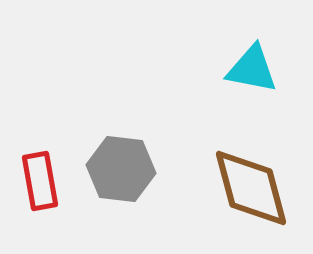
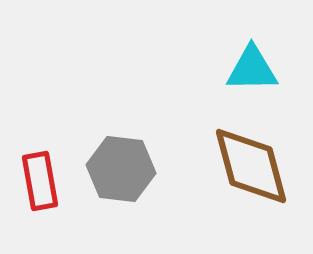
cyan triangle: rotated 12 degrees counterclockwise
brown diamond: moved 22 px up
